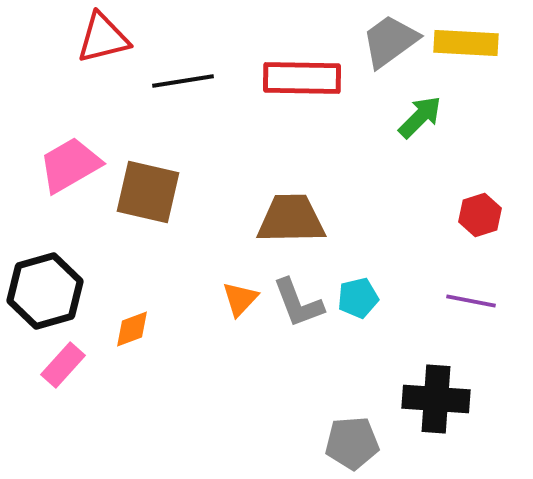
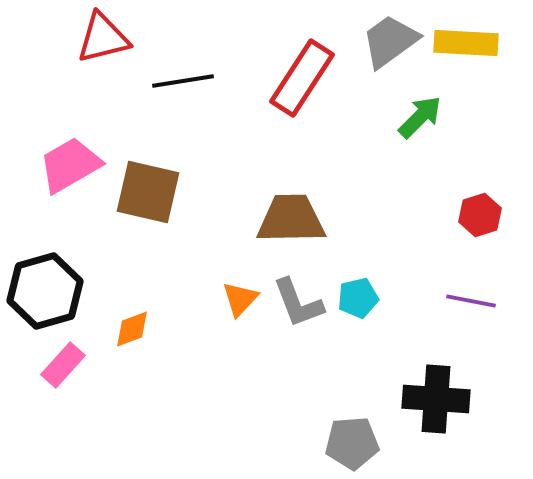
red rectangle: rotated 58 degrees counterclockwise
